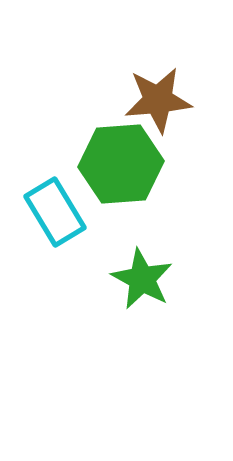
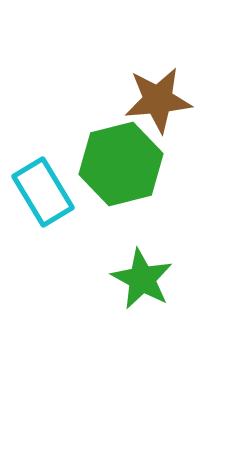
green hexagon: rotated 10 degrees counterclockwise
cyan rectangle: moved 12 px left, 20 px up
